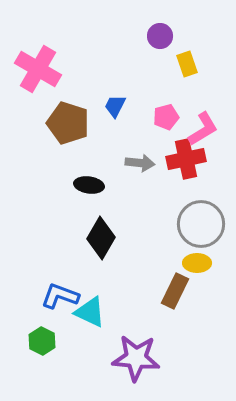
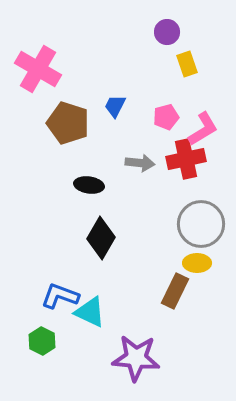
purple circle: moved 7 px right, 4 px up
